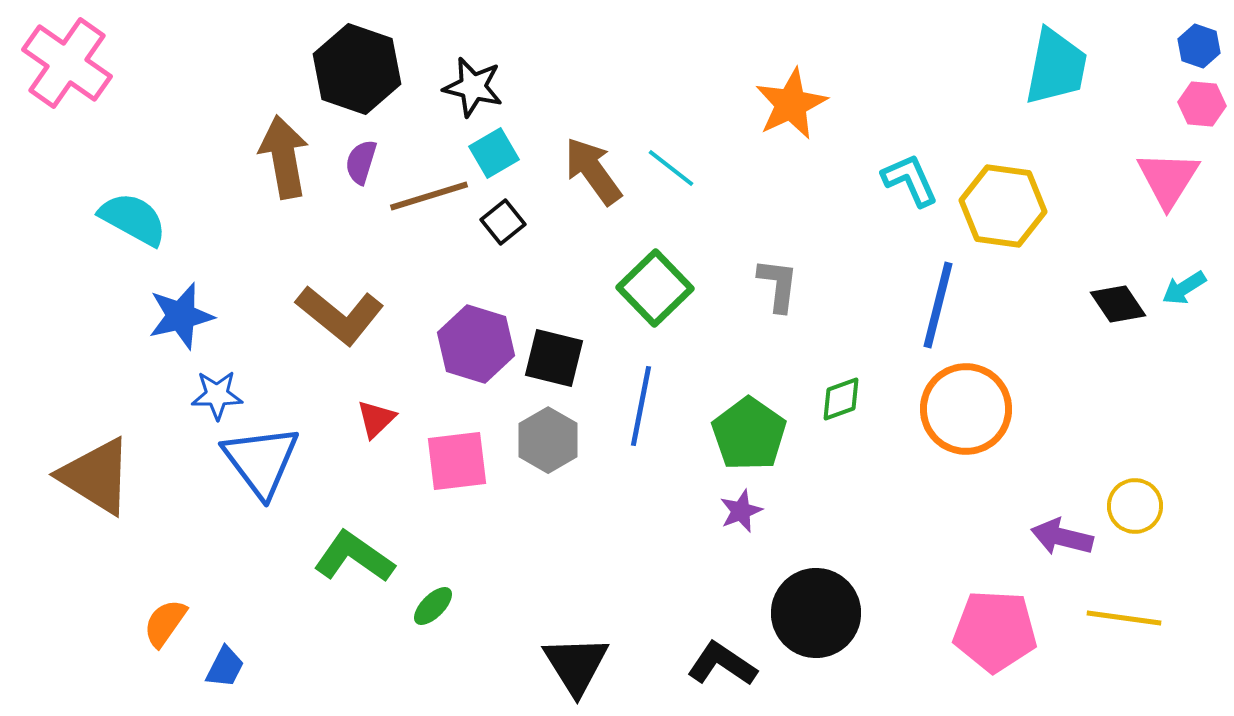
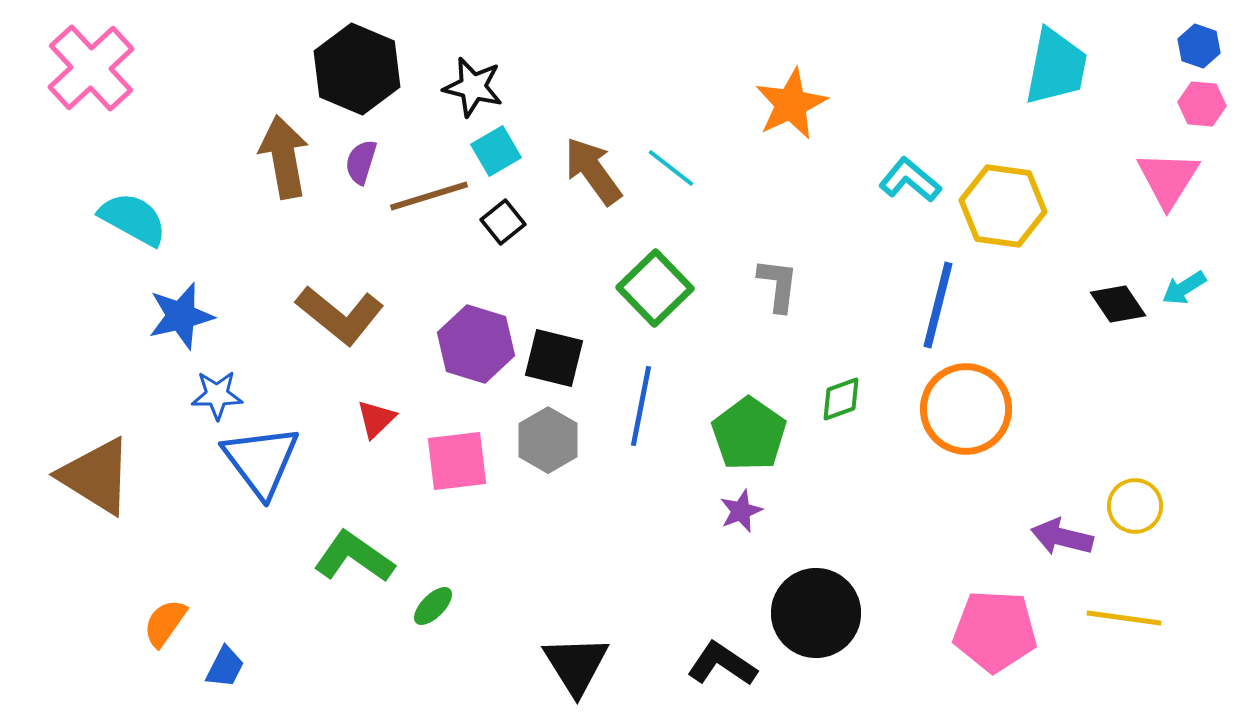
pink cross at (67, 63): moved 24 px right, 5 px down; rotated 12 degrees clockwise
black hexagon at (357, 69): rotated 4 degrees clockwise
cyan square at (494, 153): moved 2 px right, 2 px up
cyan L-shape at (910, 180): rotated 26 degrees counterclockwise
